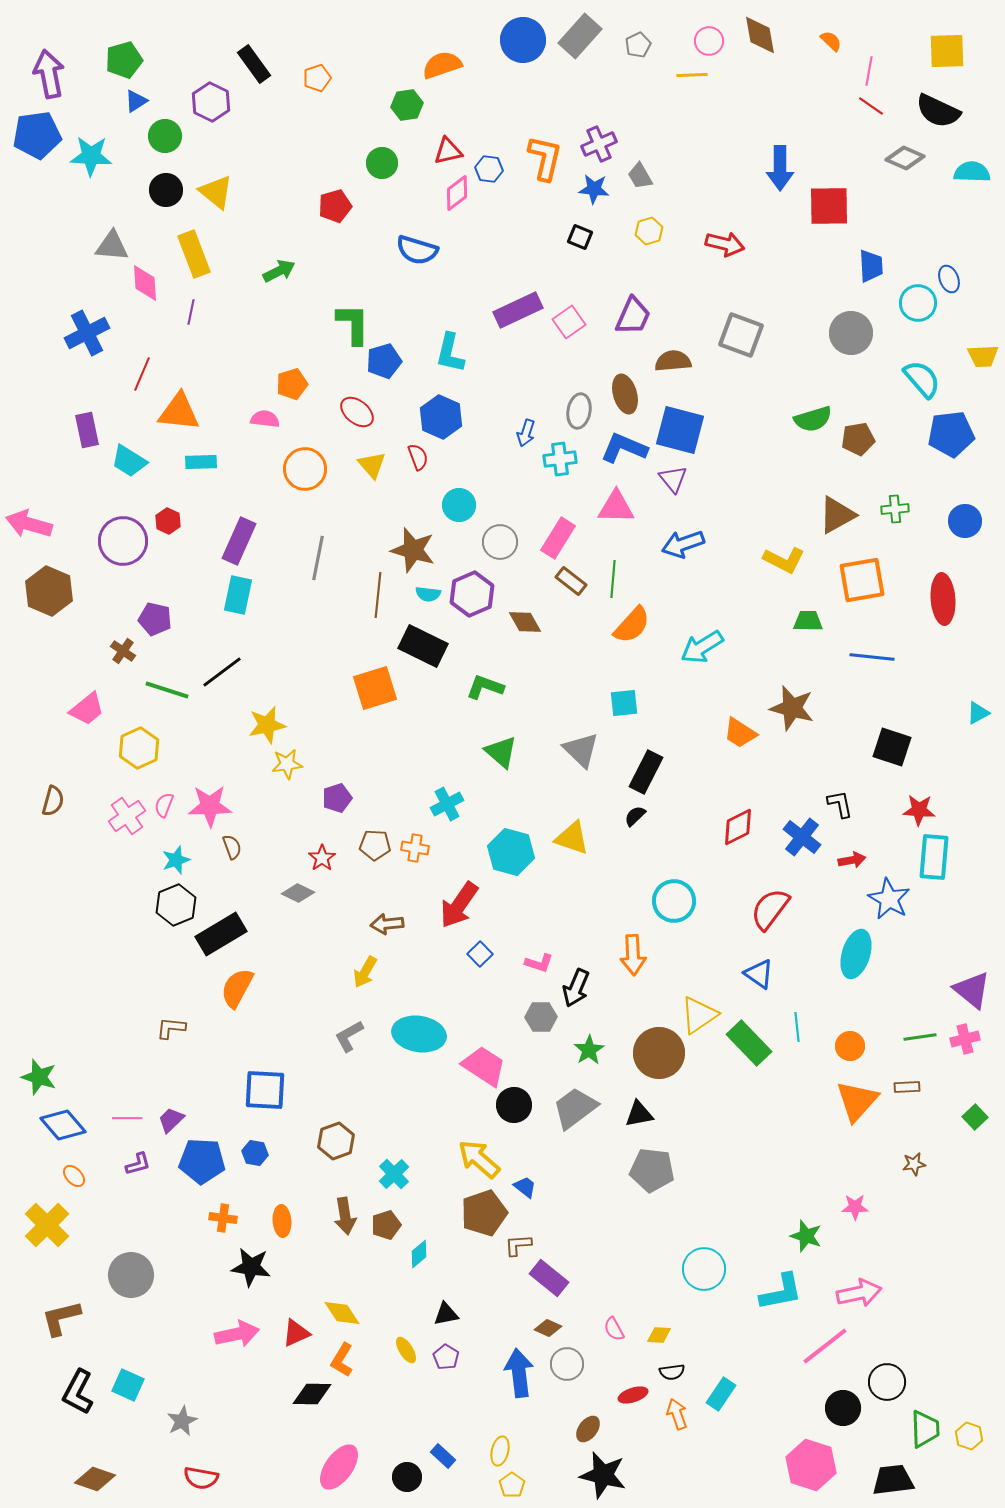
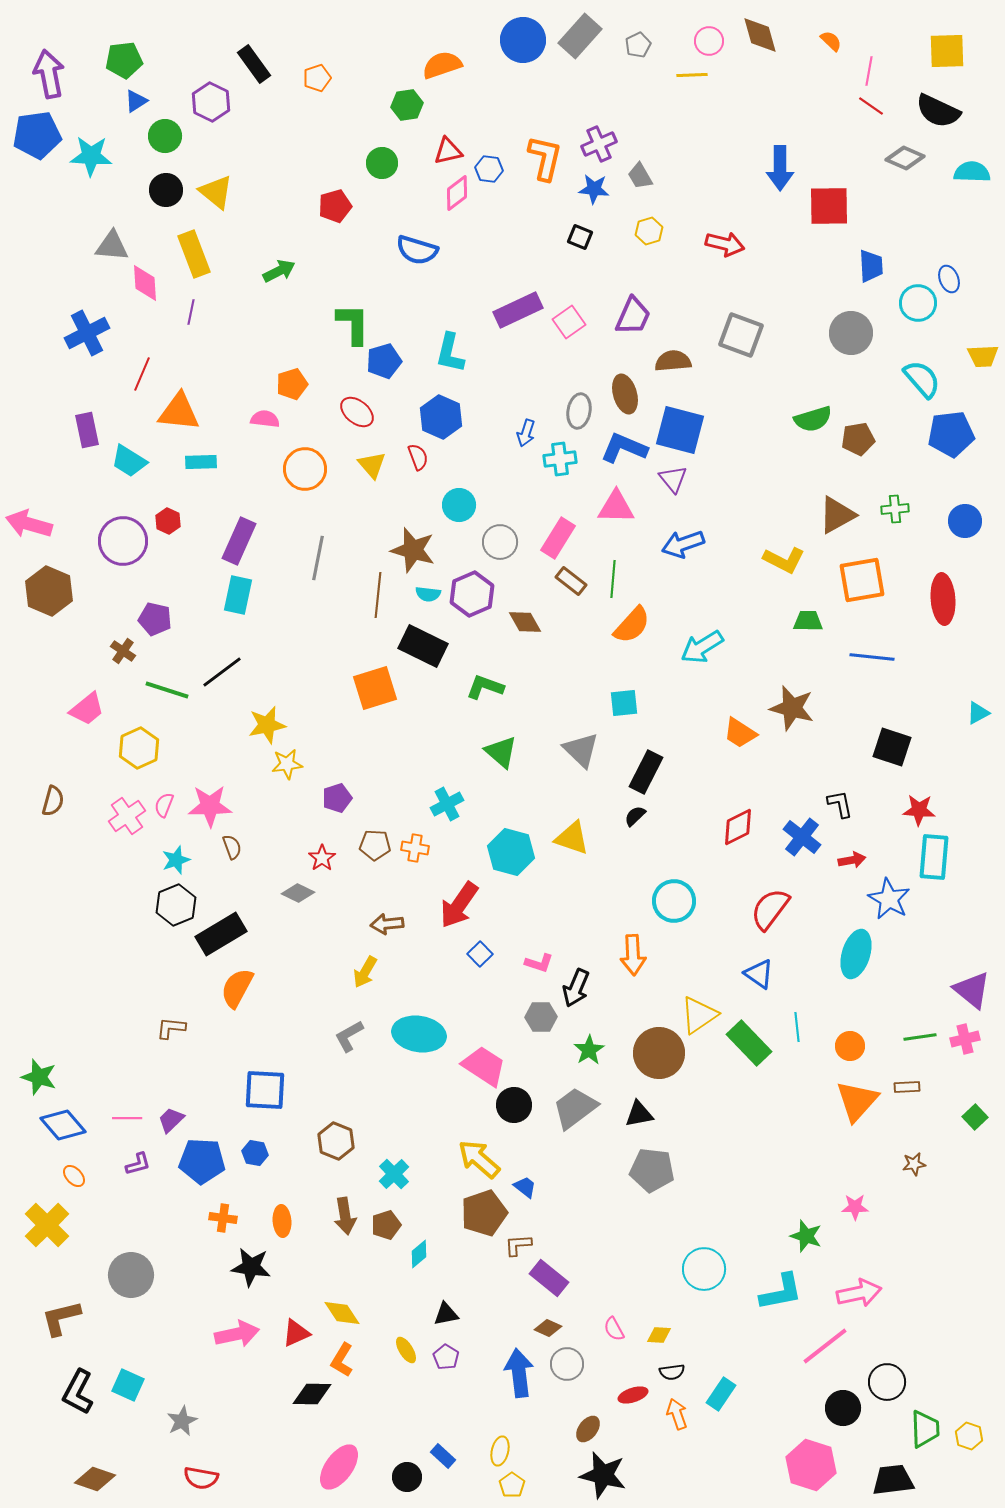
brown diamond at (760, 35): rotated 6 degrees counterclockwise
green pentagon at (124, 60): rotated 9 degrees clockwise
brown hexagon at (336, 1141): rotated 18 degrees counterclockwise
